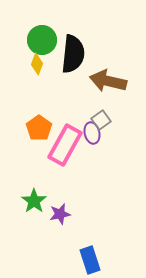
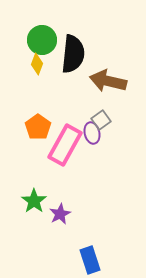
orange pentagon: moved 1 px left, 1 px up
purple star: rotated 15 degrees counterclockwise
